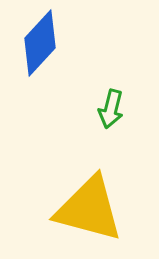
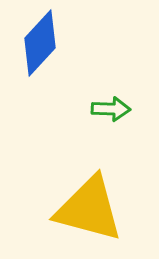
green arrow: rotated 102 degrees counterclockwise
